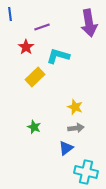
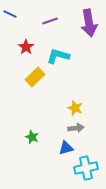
blue line: rotated 56 degrees counterclockwise
purple line: moved 8 px right, 6 px up
yellow star: moved 1 px down
green star: moved 2 px left, 10 px down
blue triangle: rotated 21 degrees clockwise
cyan cross: moved 4 px up; rotated 25 degrees counterclockwise
